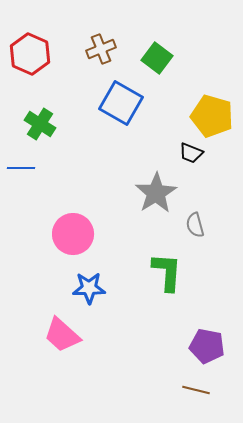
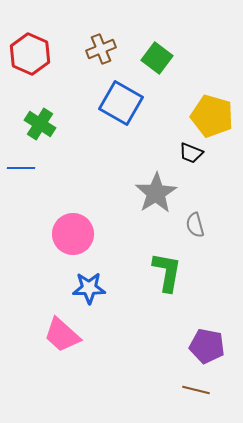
green L-shape: rotated 6 degrees clockwise
